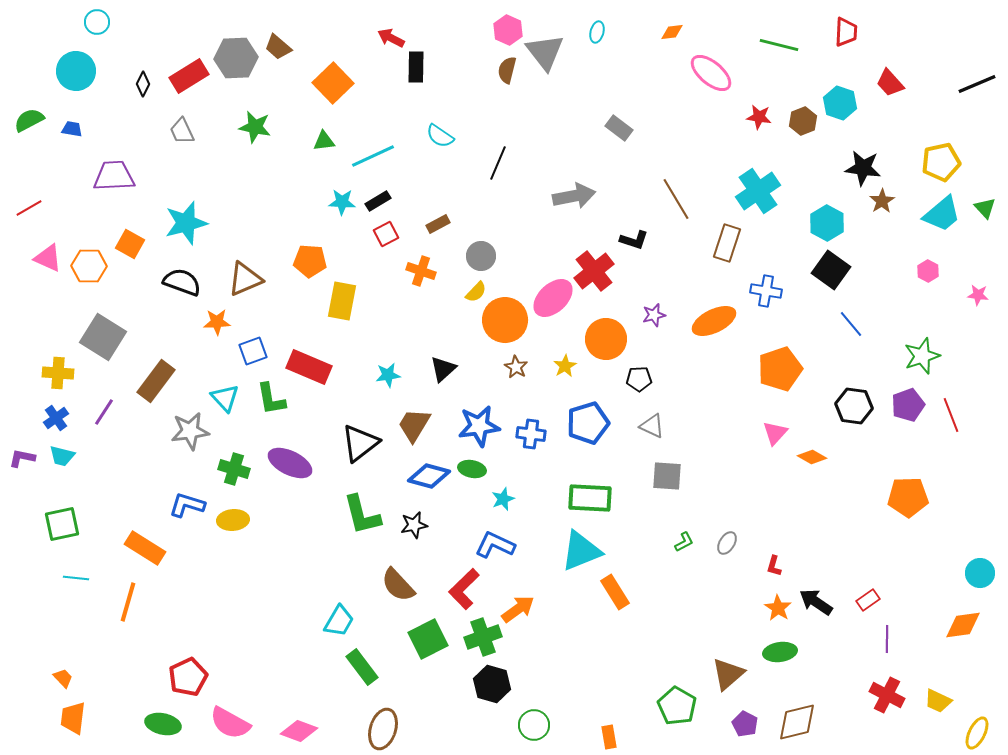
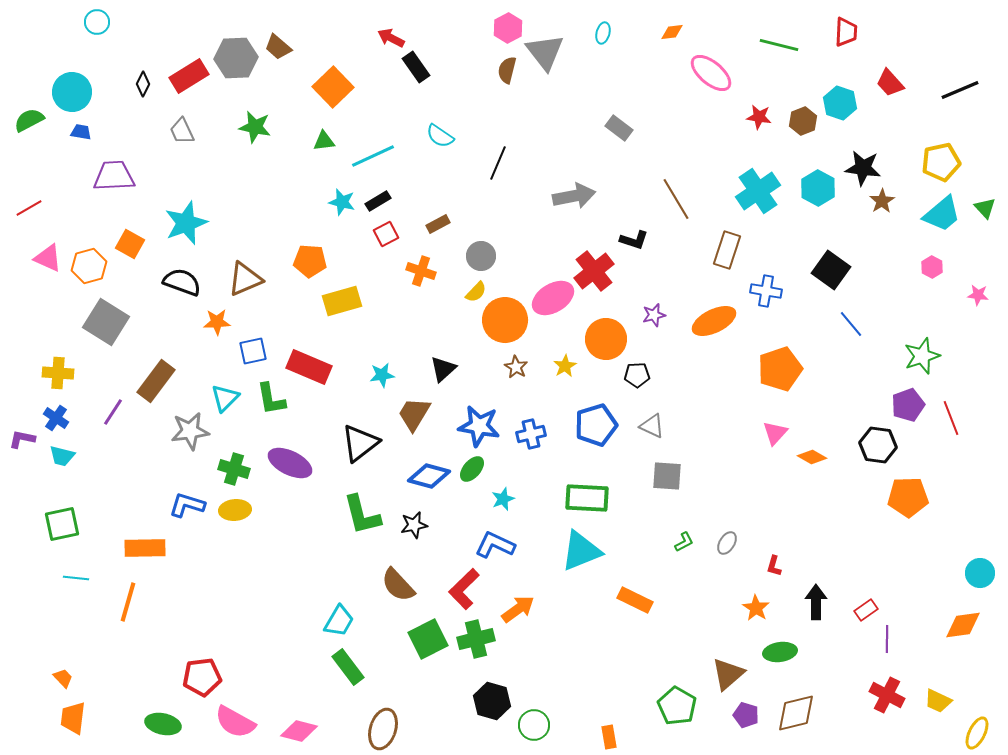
pink hexagon at (508, 30): moved 2 px up; rotated 8 degrees clockwise
cyan ellipse at (597, 32): moved 6 px right, 1 px down
black rectangle at (416, 67): rotated 36 degrees counterclockwise
cyan circle at (76, 71): moved 4 px left, 21 px down
orange square at (333, 83): moved 4 px down
black line at (977, 84): moved 17 px left, 6 px down
blue trapezoid at (72, 129): moved 9 px right, 3 px down
cyan star at (342, 202): rotated 12 degrees clockwise
cyan star at (186, 223): rotated 6 degrees counterclockwise
cyan hexagon at (827, 223): moved 9 px left, 35 px up
brown rectangle at (727, 243): moved 7 px down
orange hexagon at (89, 266): rotated 16 degrees counterclockwise
pink hexagon at (928, 271): moved 4 px right, 4 px up
pink ellipse at (553, 298): rotated 12 degrees clockwise
yellow rectangle at (342, 301): rotated 63 degrees clockwise
gray square at (103, 337): moved 3 px right, 15 px up
blue square at (253, 351): rotated 8 degrees clockwise
cyan star at (388, 375): moved 6 px left
black pentagon at (639, 379): moved 2 px left, 4 px up
cyan triangle at (225, 398): rotated 28 degrees clockwise
black hexagon at (854, 406): moved 24 px right, 39 px down
purple line at (104, 412): moved 9 px right
red line at (951, 415): moved 3 px down
blue cross at (56, 418): rotated 20 degrees counterclockwise
blue pentagon at (588, 423): moved 8 px right, 2 px down
brown trapezoid at (414, 425): moved 11 px up
blue star at (479, 426): rotated 18 degrees clockwise
blue cross at (531, 434): rotated 20 degrees counterclockwise
purple L-shape at (22, 458): moved 19 px up
green ellipse at (472, 469): rotated 60 degrees counterclockwise
green rectangle at (590, 498): moved 3 px left
yellow ellipse at (233, 520): moved 2 px right, 10 px up
orange rectangle at (145, 548): rotated 33 degrees counterclockwise
orange rectangle at (615, 592): moved 20 px right, 8 px down; rotated 32 degrees counterclockwise
red rectangle at (868, 600): moved 2 px left, 10 px down
black arrow at (816, 602): rotated 56 degrees clockwise
orange star at (778, 608): moved 22 px left
green cross at (483, 637): moved 7 px left, 2 px down; rotated 6 degrees clockwise
green rectangle at (362, 667): moved 14 px left
red pentagon at (188, 677): moved 14 px right; rotated 18 degrees clockwise
black hexagon at (492, 684): moved 17 px down
brown diamond at (797, 722): moved 1 px left, 9 px up
pink semicircle at (230, 723): moved 5 px right, 1 px up
purple pentagon at (745, 724): moved 1 px right, 9 px up; rotated 10 degrees counterclockwise
pink diamond at (299, 731): rotated 6 degrees counterclockwise
